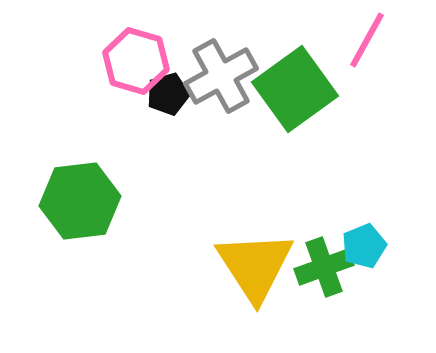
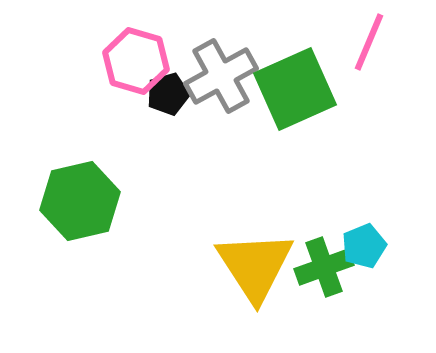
pink line: moved 2 px right, 2 px down; rotated 6 degrees counterclockwise
green square: rotated 12 degrees clockwise
green hexagon: rotated 6 degrees counterclockwise
